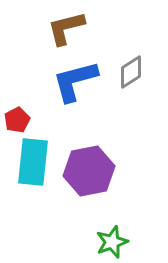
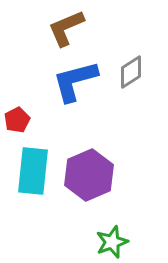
brown L-shape: rotated 9 degrees counterclockwise
cyan rectangle: moved 9 px down
purple hexagon: moved 4 px down; rotated 12 degrees counterclockwise
